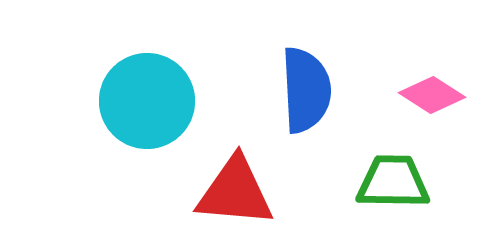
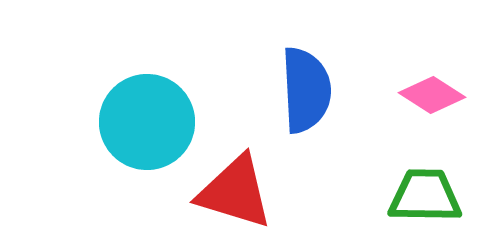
cyan circle: moved 21 px down
green trapezoid: moved 32 px right, 14 px down
red triangle: rotated 12 degrees clockwise
